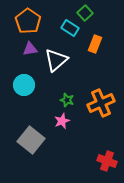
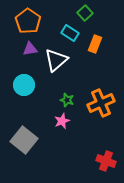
cyan rectangle: moved 5 px down
gray square: moved 7 px left
red cross: moved 1 px left
